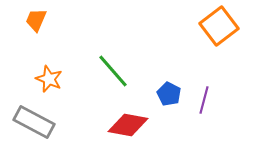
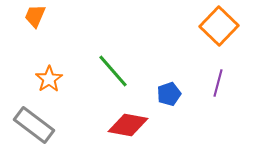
orange trapezoid: moved 1 px left, 4 px up
orange square: rotated 9 degrees counterclockwise
orange star: rotated 16 degrees clockwise
blue pentagon: rotated 25 degrees clockwise
purple line: moved 14 px right, 17 px up
gray rectangle: moved 3 px down; rotated 9 degrees clockwise
